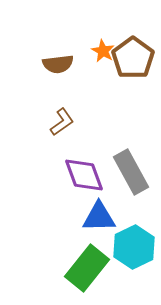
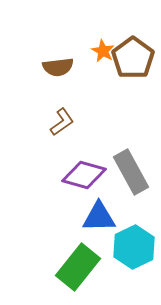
brown semicircle: moved 3 px down
purple diamond: rotated 54 degrees counterclockwise
green rectangle: moved 9 px left, 1 px up
